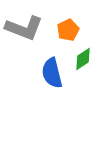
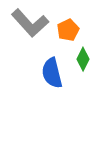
gray L-shape: moved 6 px right, 5 px up; rotated 27 degrees clockwise
green diamond: rotated 30 degrees counterclockwise
